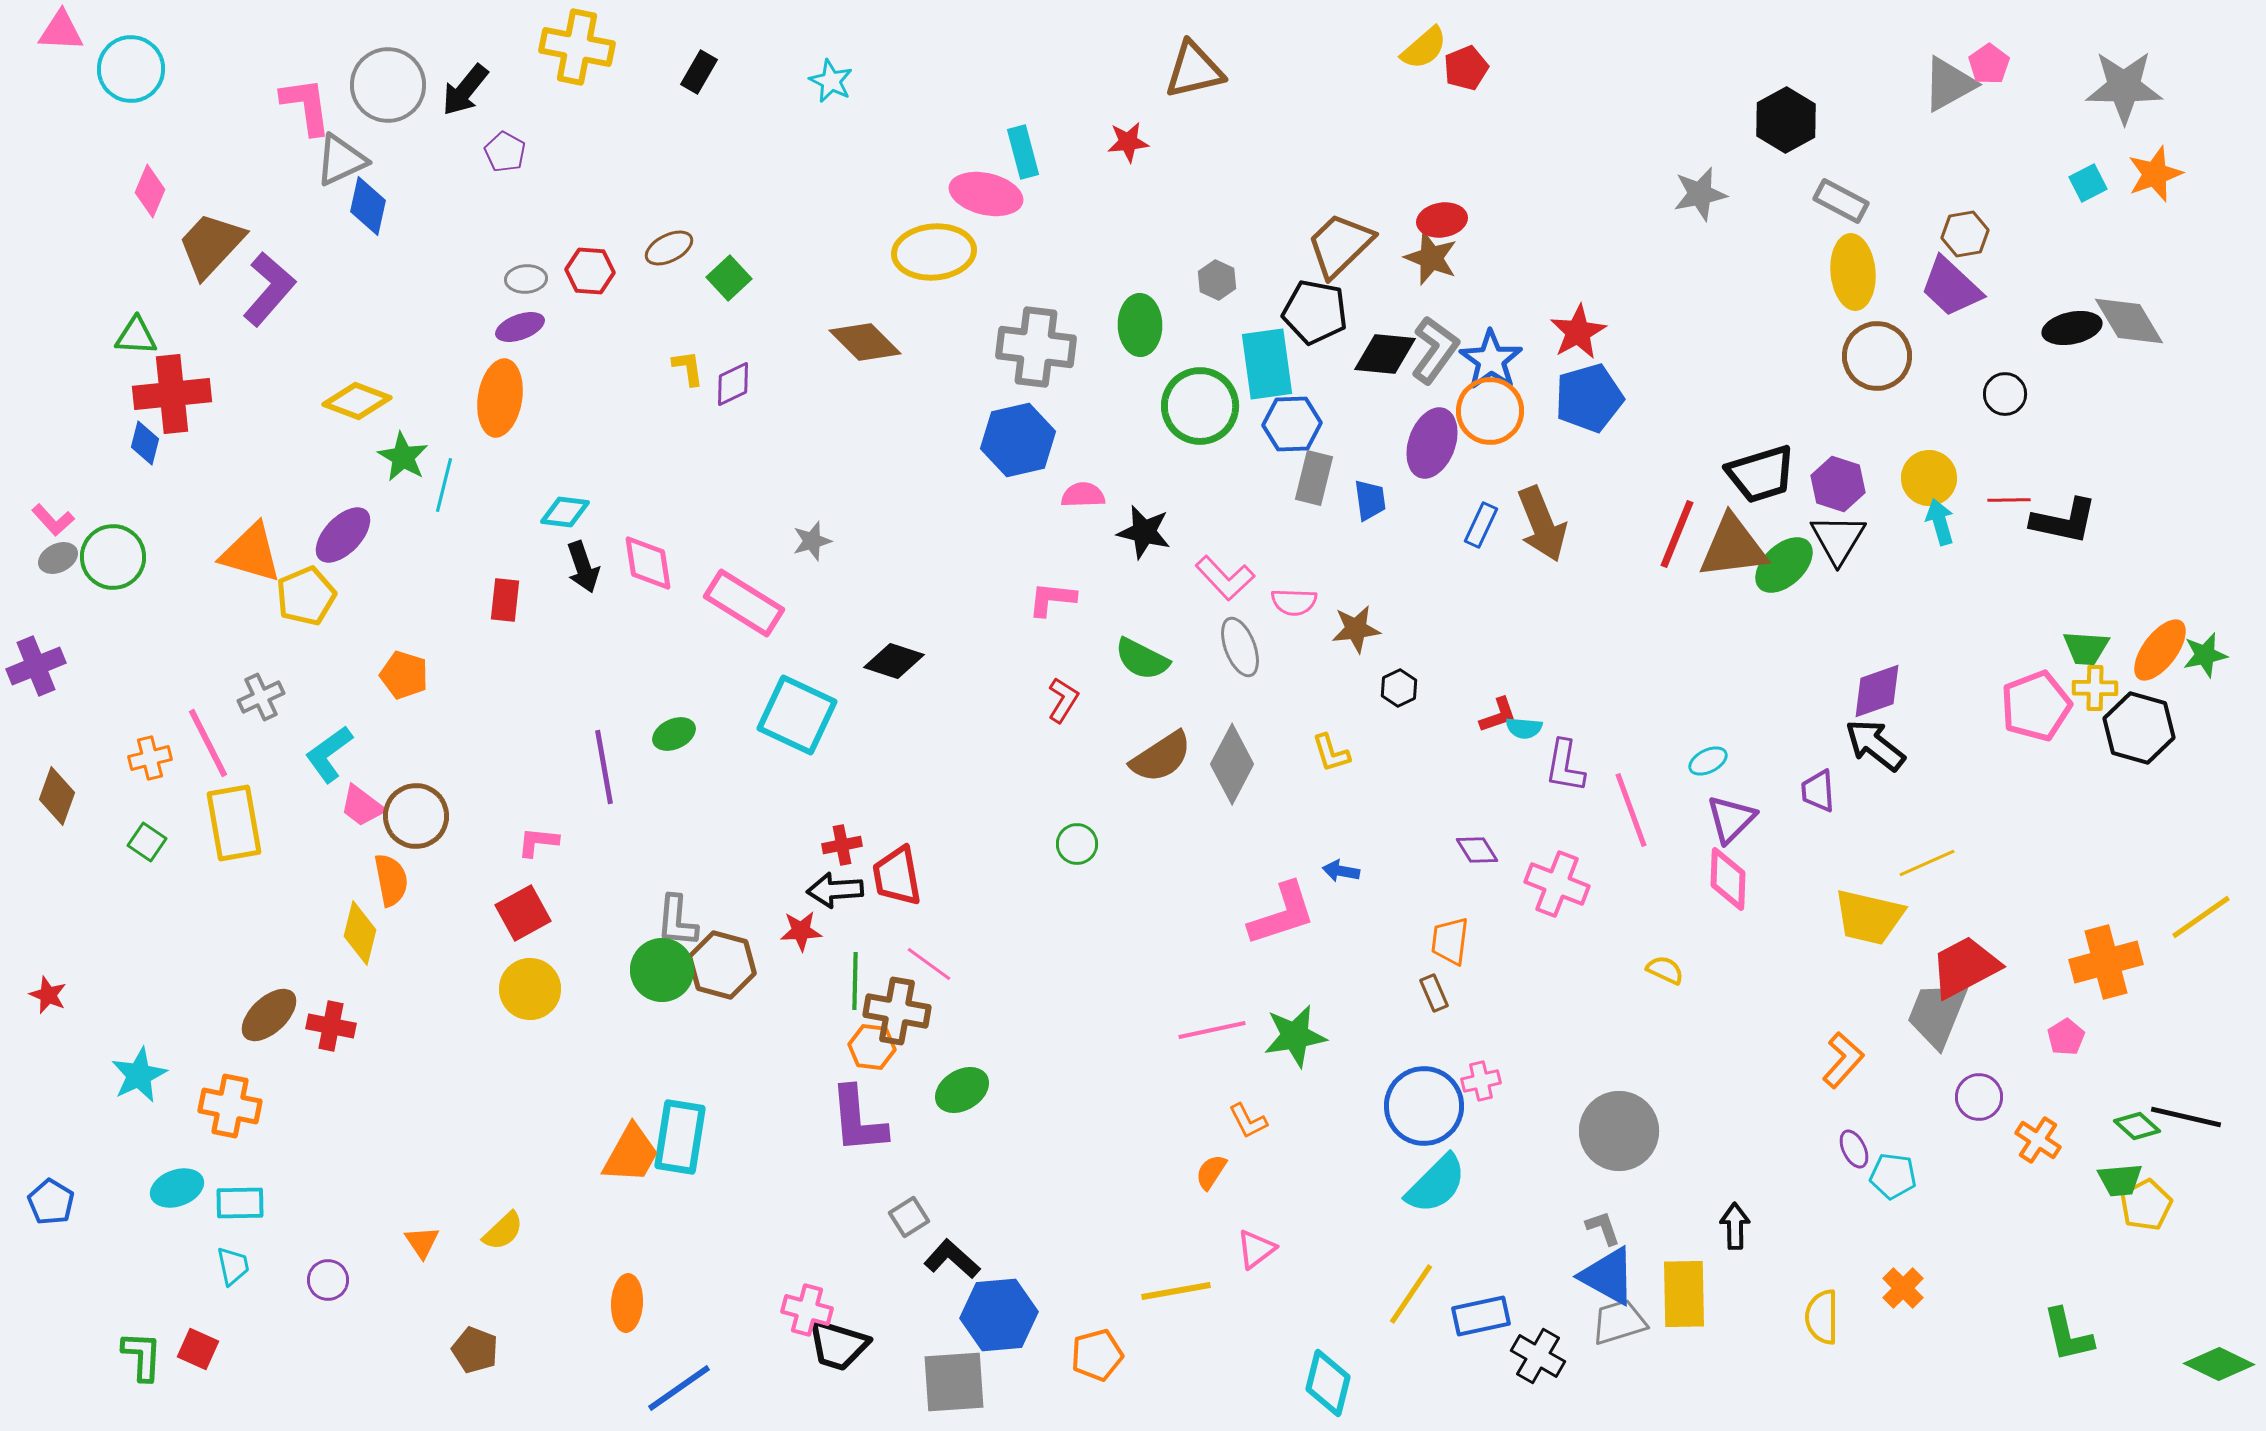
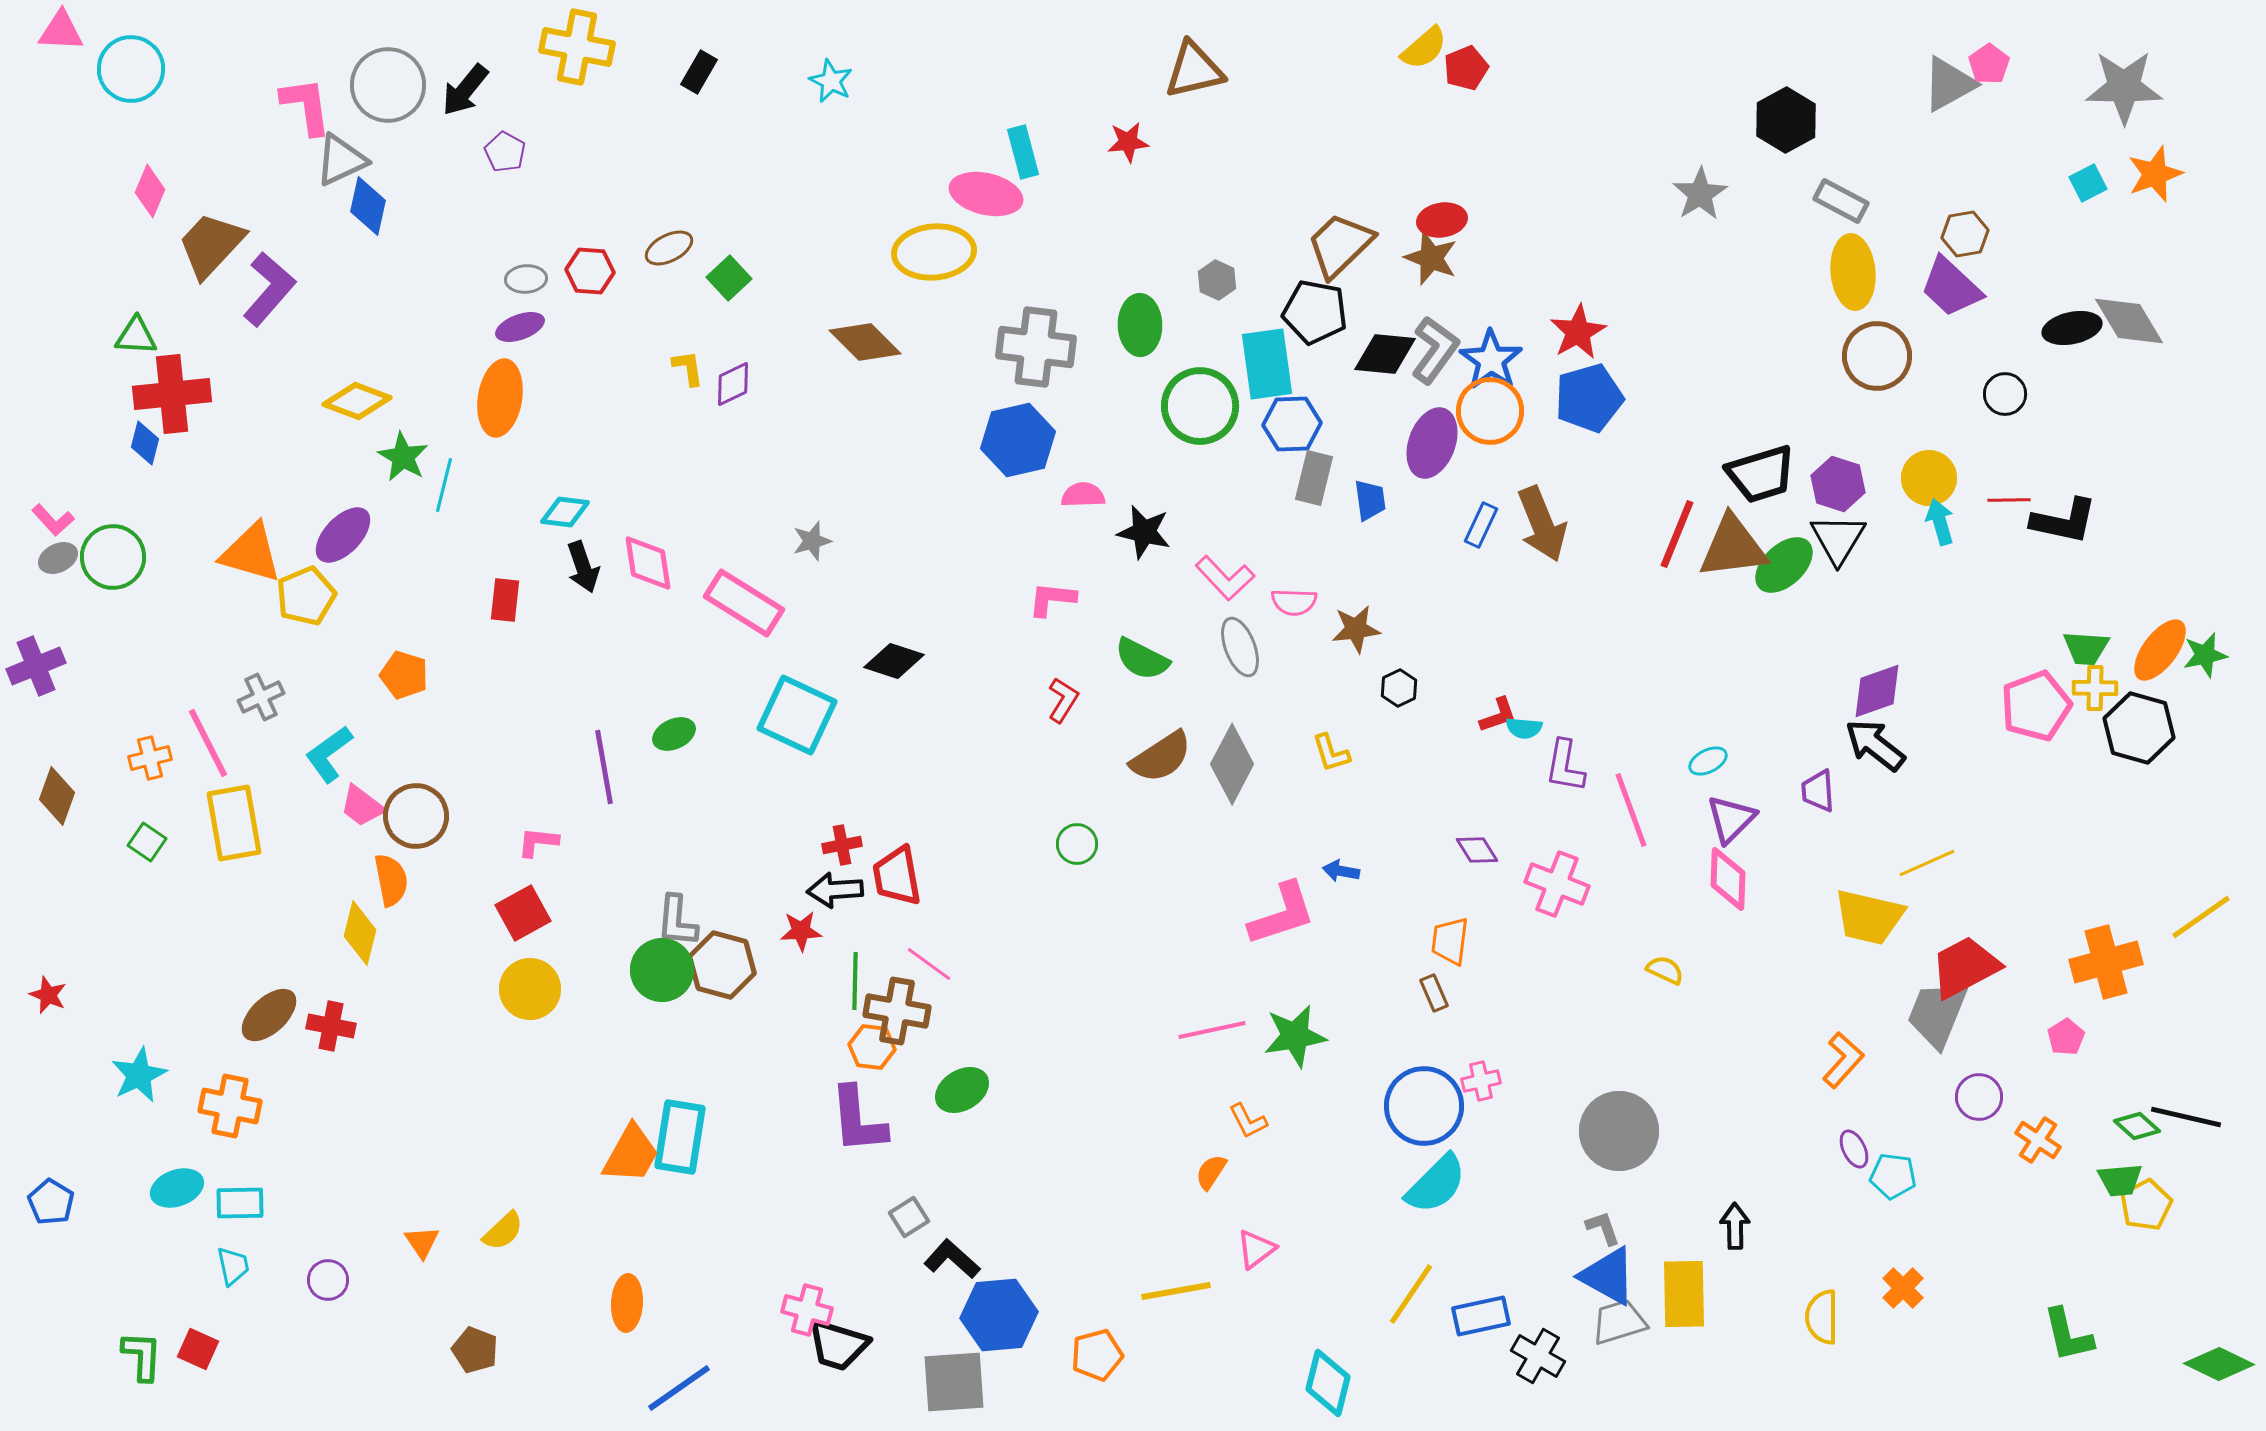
gray star at (1700, 194): rotated 20 degrees counterclockwise
